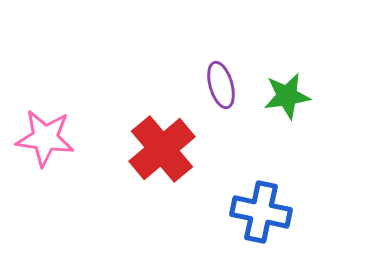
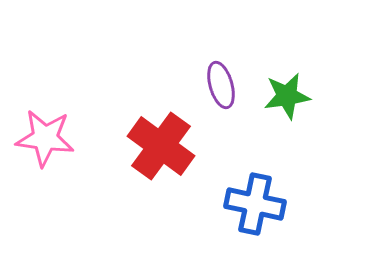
red cross: moved 1 px left, 3 px up; rotated 14 degrees counterclockwise
blue cross: moved 6 px left, 8 px up
